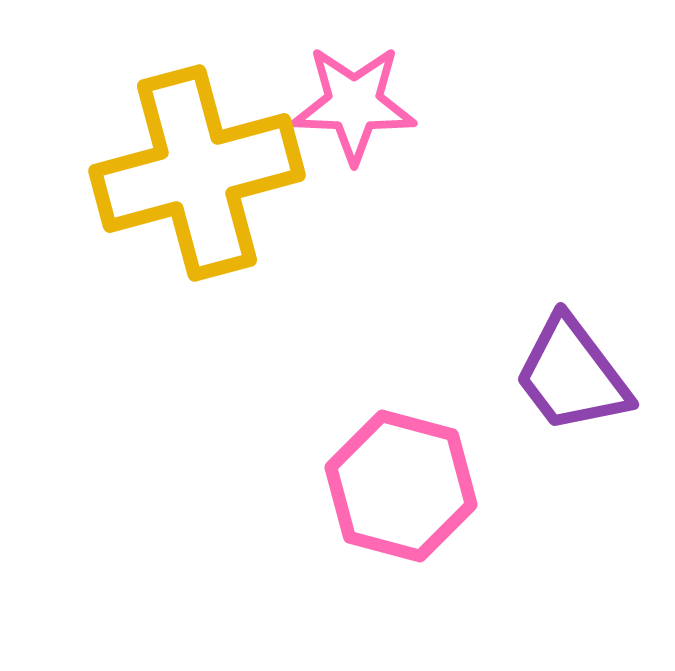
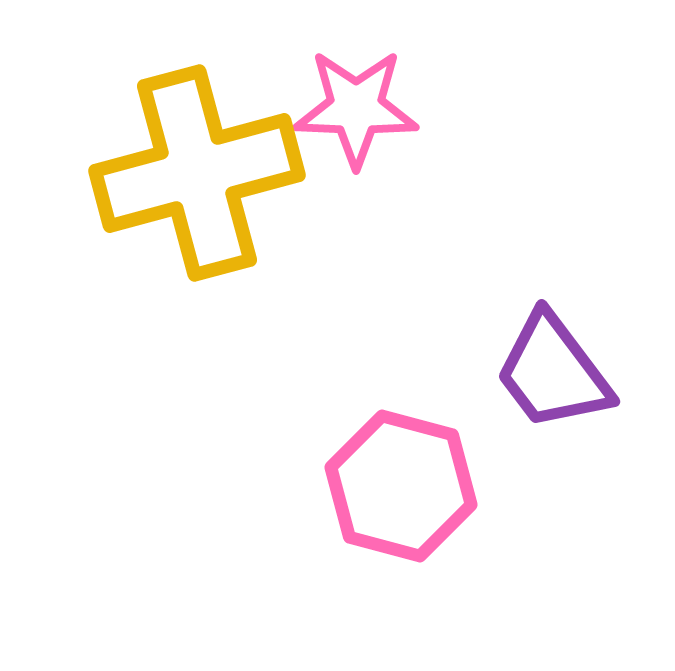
pink star: moved 2 px right, 4 px down
purple trapezoid: moved 19 px left, 3 px up
